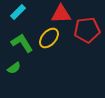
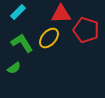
red pentagon: moved 1 px left; rotated 25 degrees clockwise
